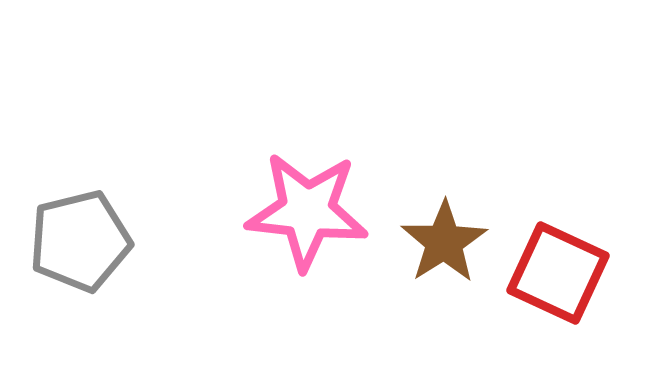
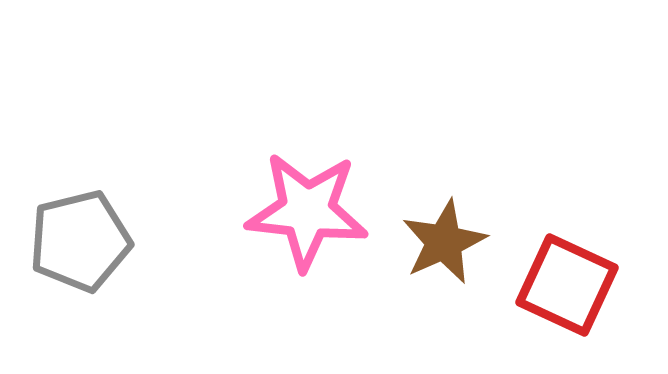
brown star: rotated 8 degrees clockwise
red square: moved 9 px right, 12 px down
